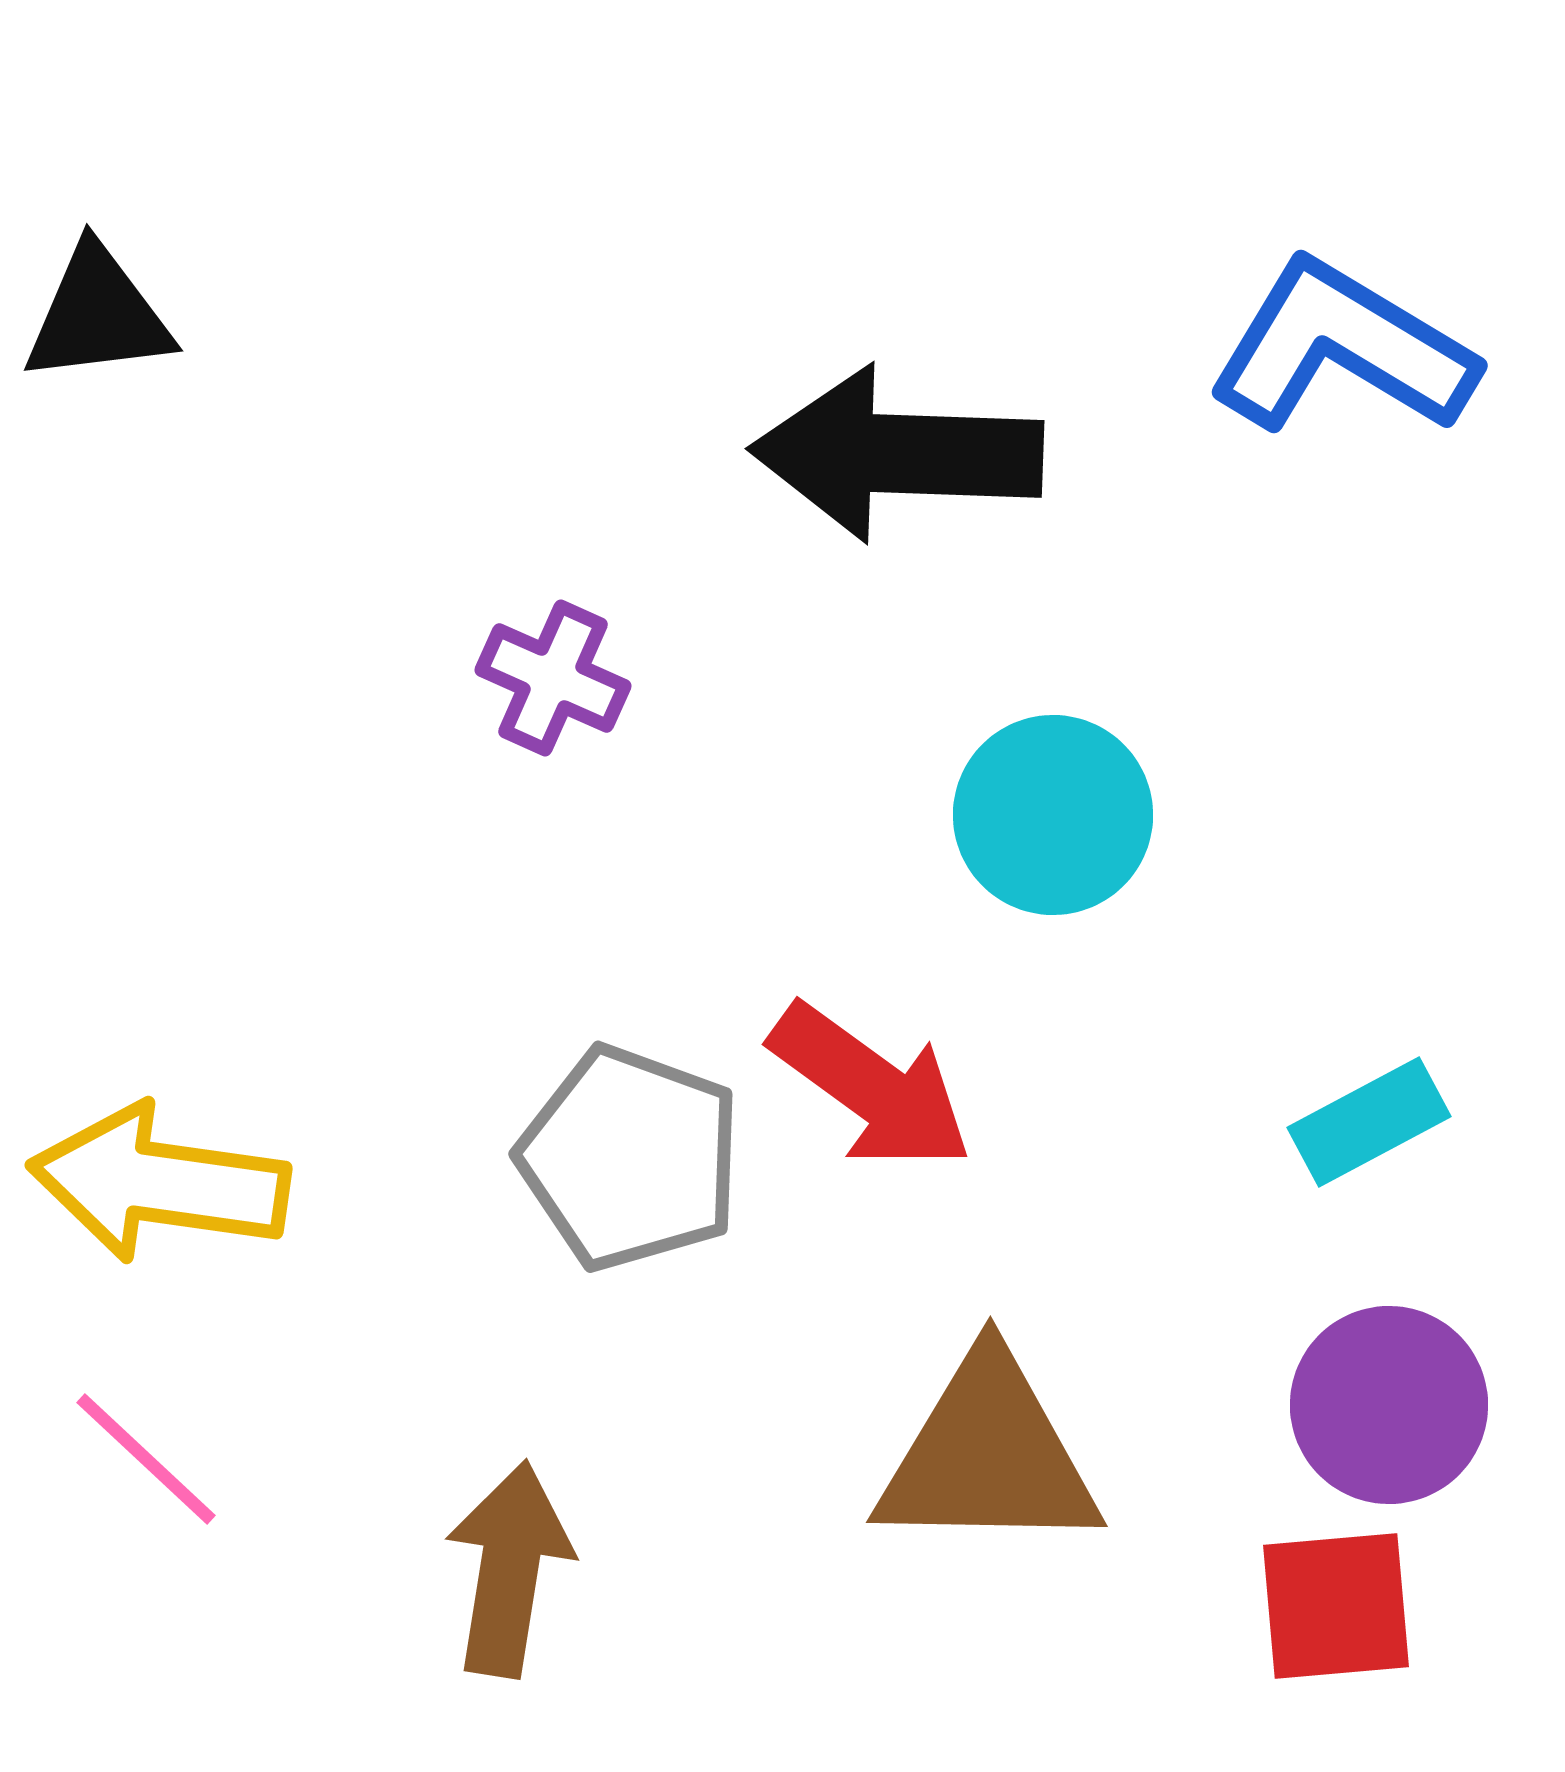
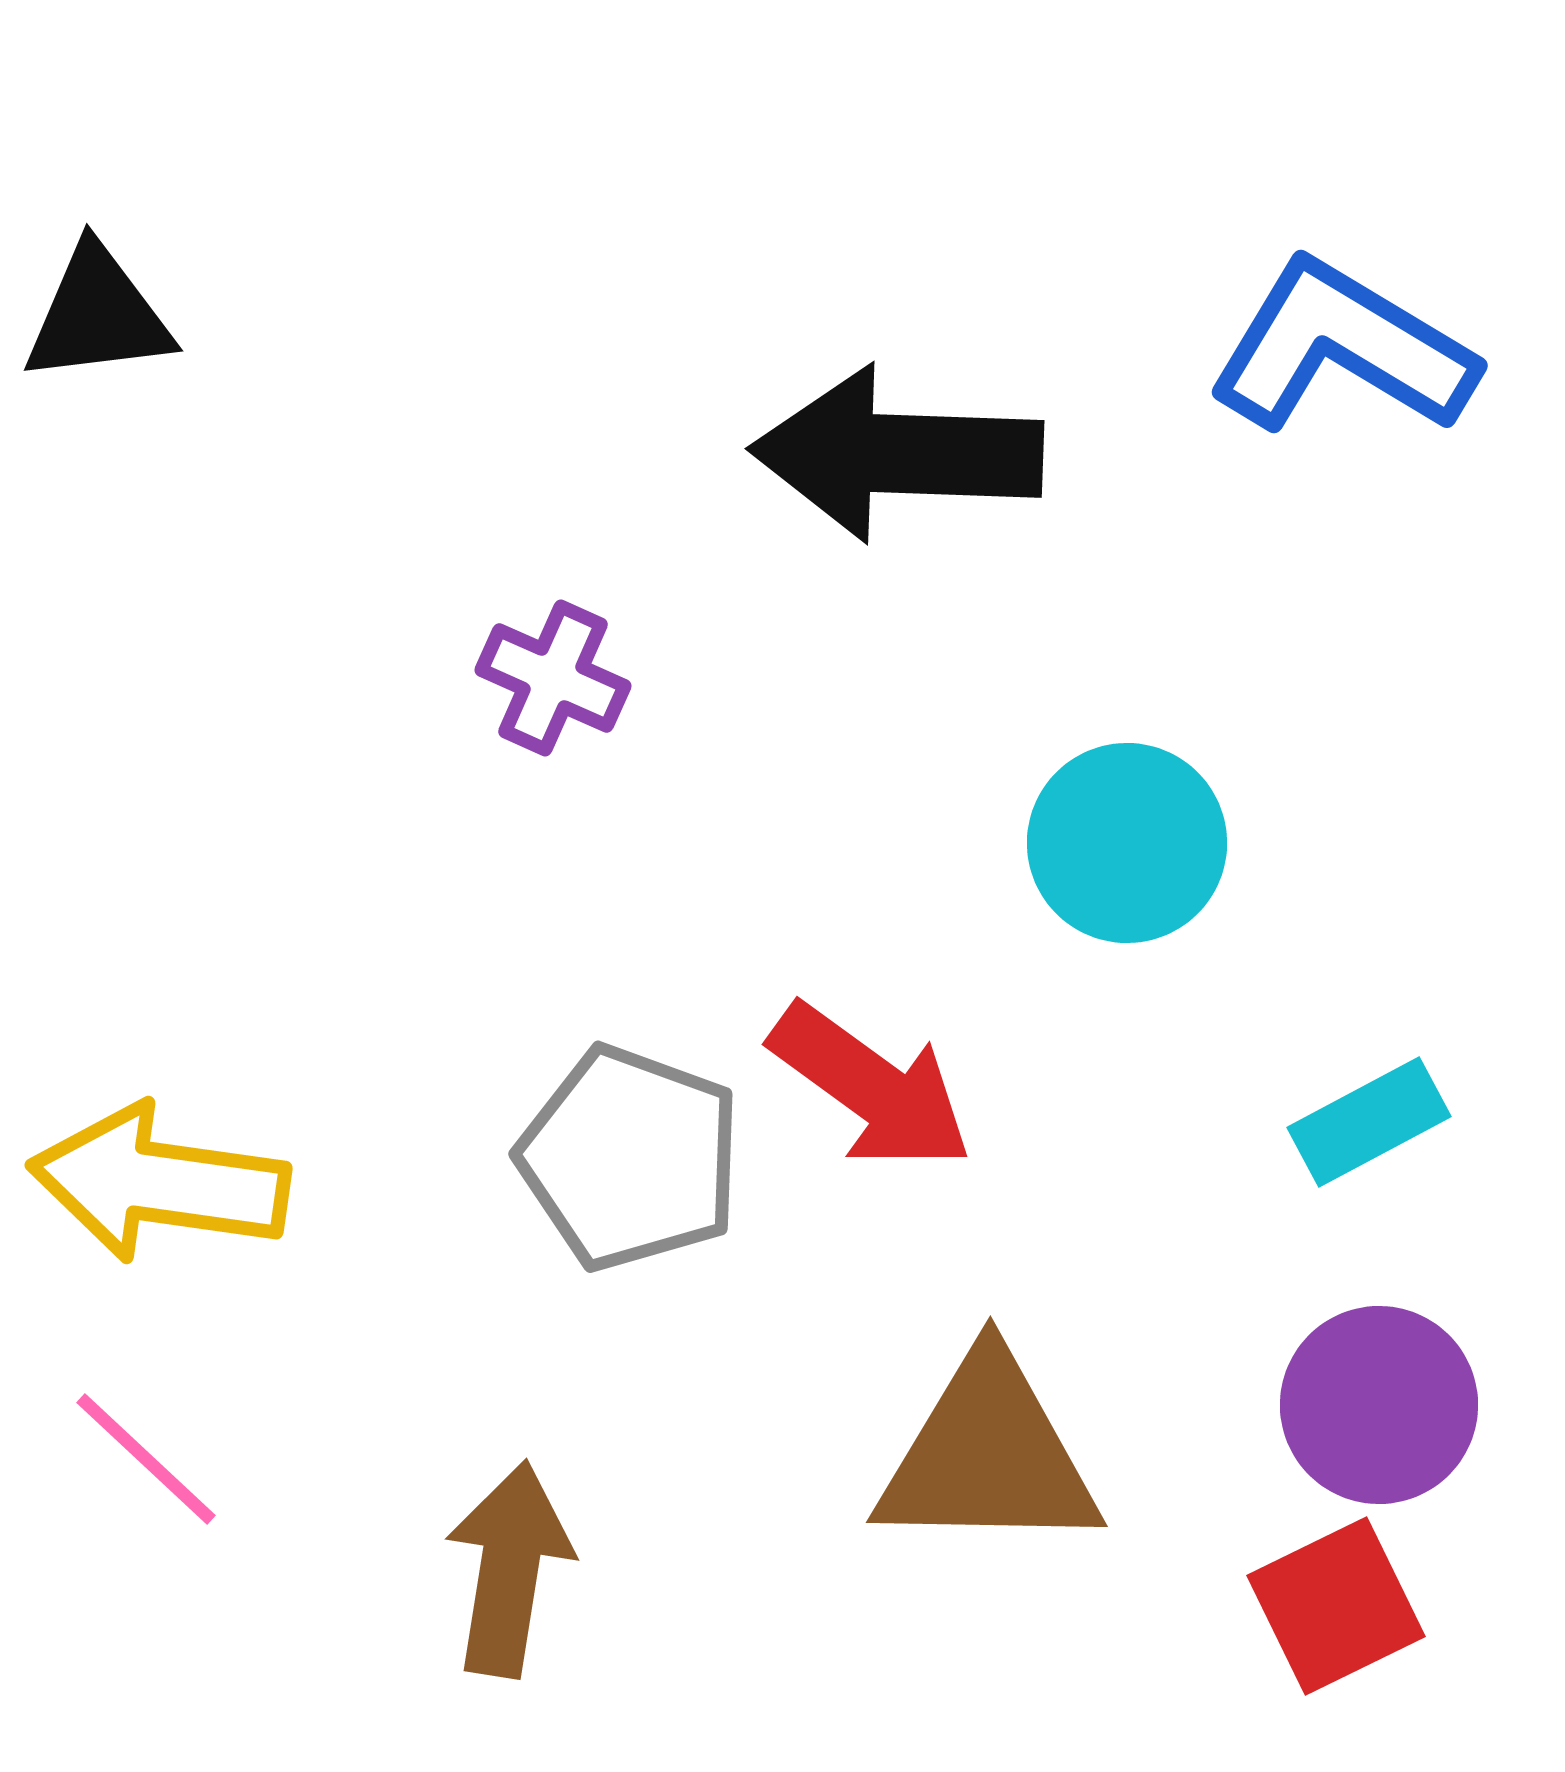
cyan circle: moved 74 px right, 28 px down
purple circle: moved 10 px left
red square: rotated 21 degrees counterclockwise
